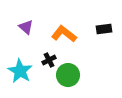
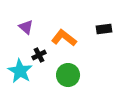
orange L-shape: moved 4 px down
black cross: moved 10 px left, 5 px up
